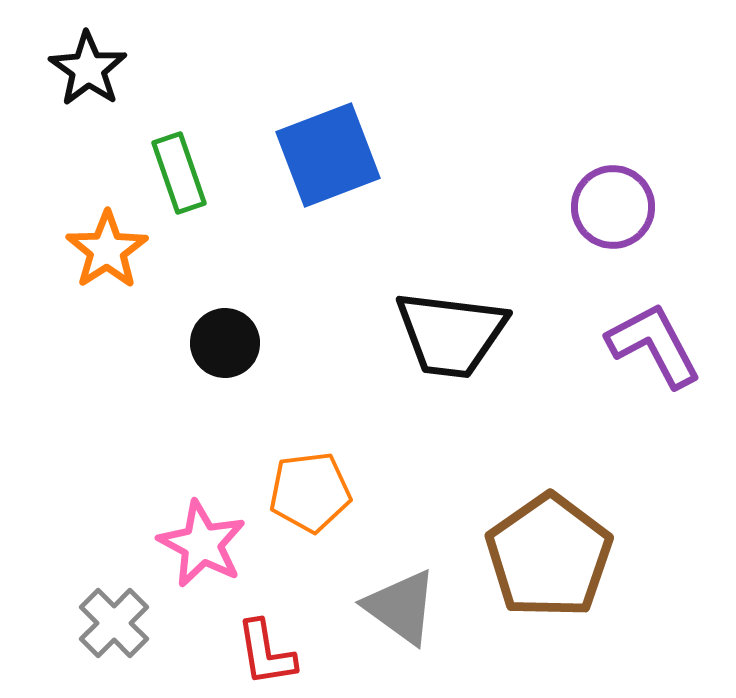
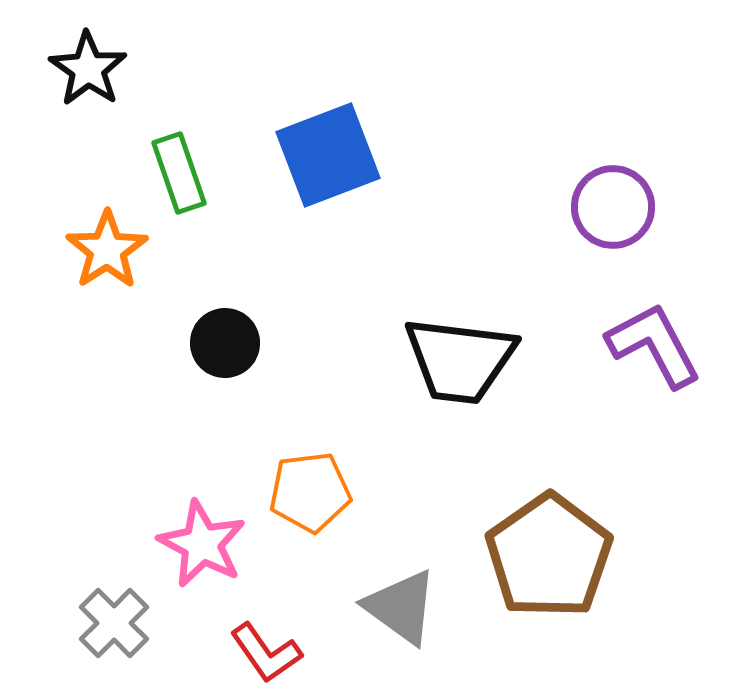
black trapezoid: moved 9 px right, 26 px down
red L-shape: rotated 26 degrees counterclockwise
